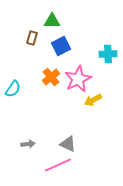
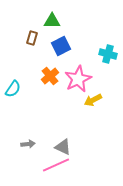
cyan cross: rotated 18 degrees clockwise
orange cross: moved 1 px left, 1 px up
gray triangle: moved 5 px left, 3 px down
pink line: moved 2 px left
